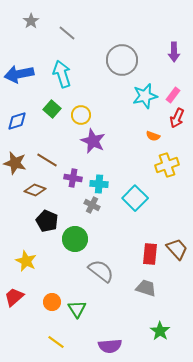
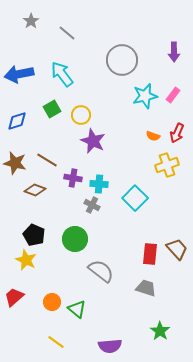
cyan arrow: rotated 20 degrees counterclockwise
green square: rotated 18 degrees clockwise
red arrow: moved 15 px down
black pentagon: moved 13 px left, 14 px down
yellow star: moved 1 px up
green triangle: rotated 18 degrees counterclockwise
